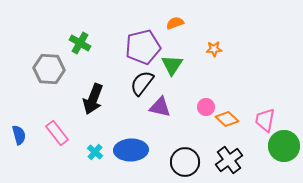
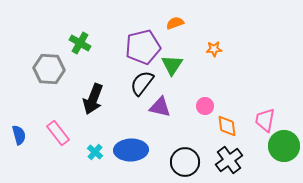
pink circle: moved 1 px left, 1 px up
orange diamond: moved 7 px down; rotated 40 degrees clockwise
pink rectangle: moved 1 px right
